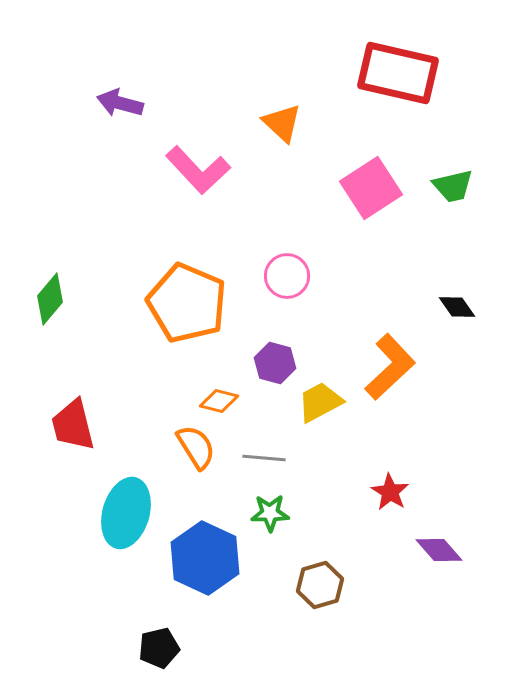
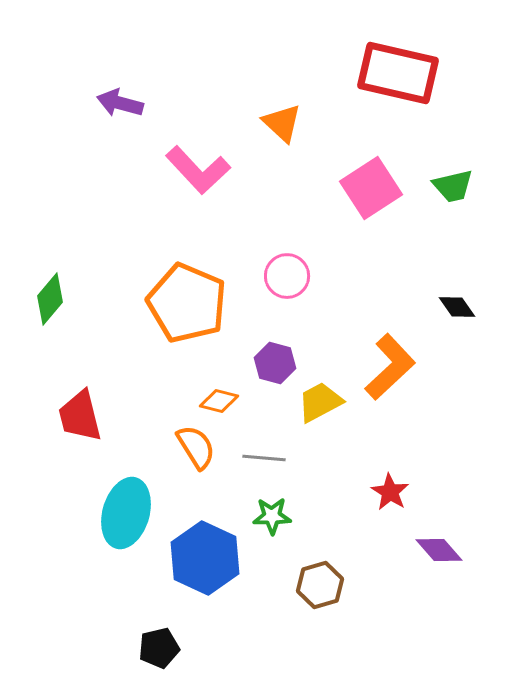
red trapezoid: moved 7 px right, 9 px up
green star: moved 2 px right, 3 px down
